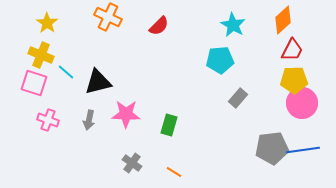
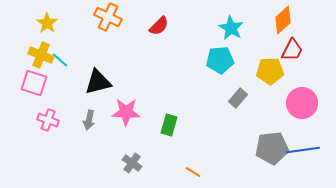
cyan star: moved 2 px left, 3 px down
cyan line: moved 6 px left, 12 px up
yellow pentagon: moved 24 px left, 9 px up
pink star: moved 2 px up
orange line: moved 19 px right
